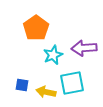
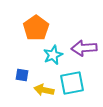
blue square: moved 10 px up
yellow arrow: moved 2 px left, 2 px up
